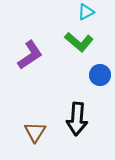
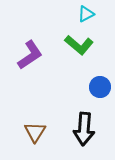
cyan triangle: moved 2 px down
green L-shape: moved 3 px down
blue circle: moved 12 px down
black arrow: moved 7 px right, 10 px down
